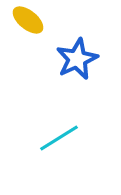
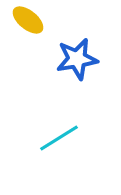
blue star: rotated 15 degrees clockwise
